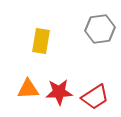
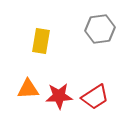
red star: moved 4 px down
